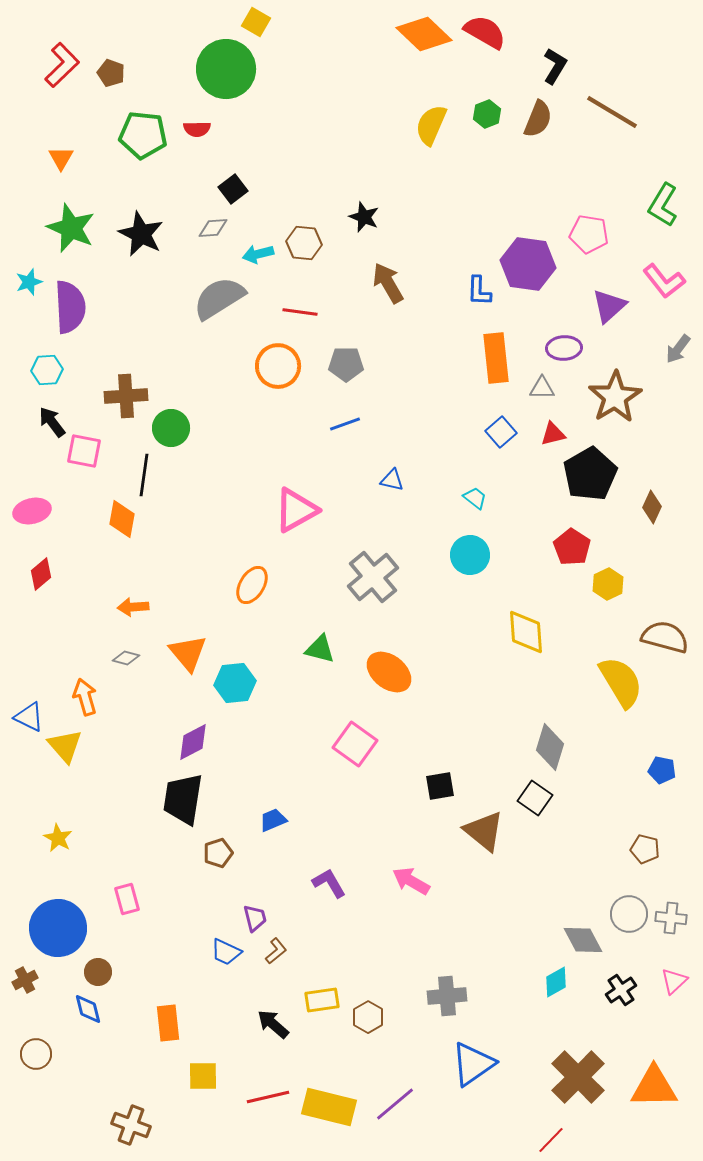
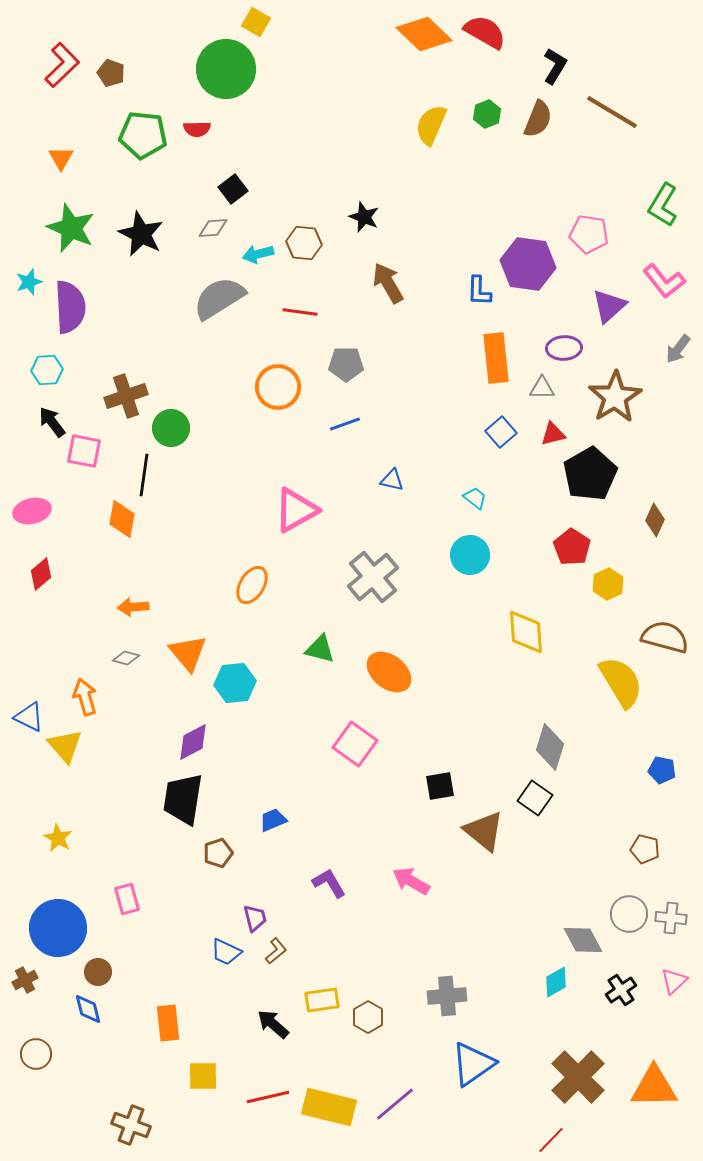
orange circle at (278, 366): moved 21 px down
brown cross at (126, 396): rotated 15 degrees counterclockwise
brown diamond at (652, 507): moved 3 px right, 13 px down
